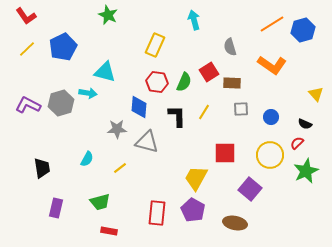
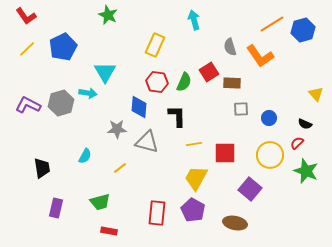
orange L-shape at (272, 65): moved 12 px left, 9 px up; rotated 20 degrees clockwise
cyan triangle at (105, 72): rotated 45 degrees clockwise
yellow line at (204, 112): moved 10 px left, 32 px down; rotated 49 degrees clockwise
blue circle at (271, 117): moved 2 px left, 1 px down
cyan semicircle at (87, 159): moved 2 px left, 3 px up
green star at (306, 171): rotated 25 degrees counterclockwise
